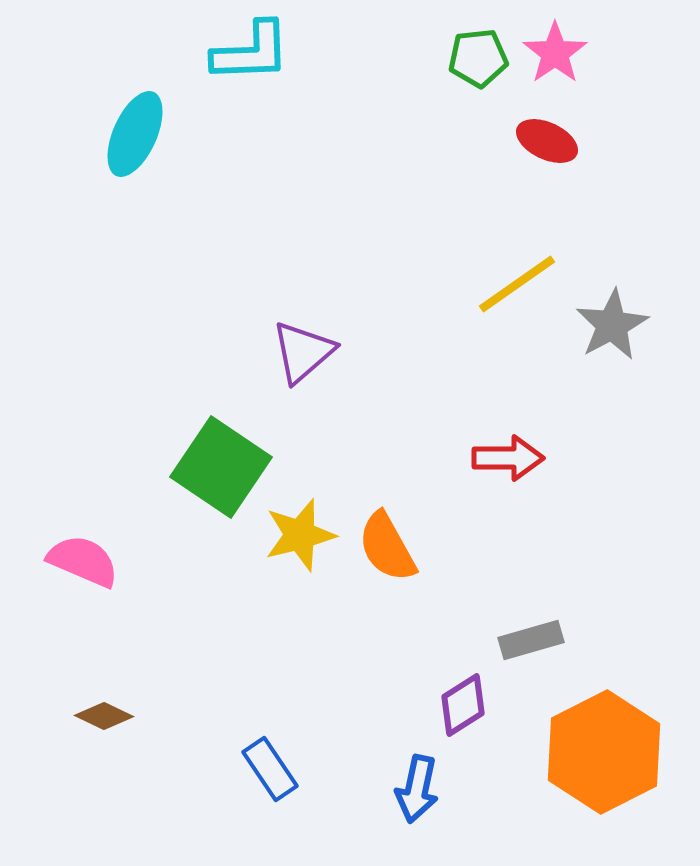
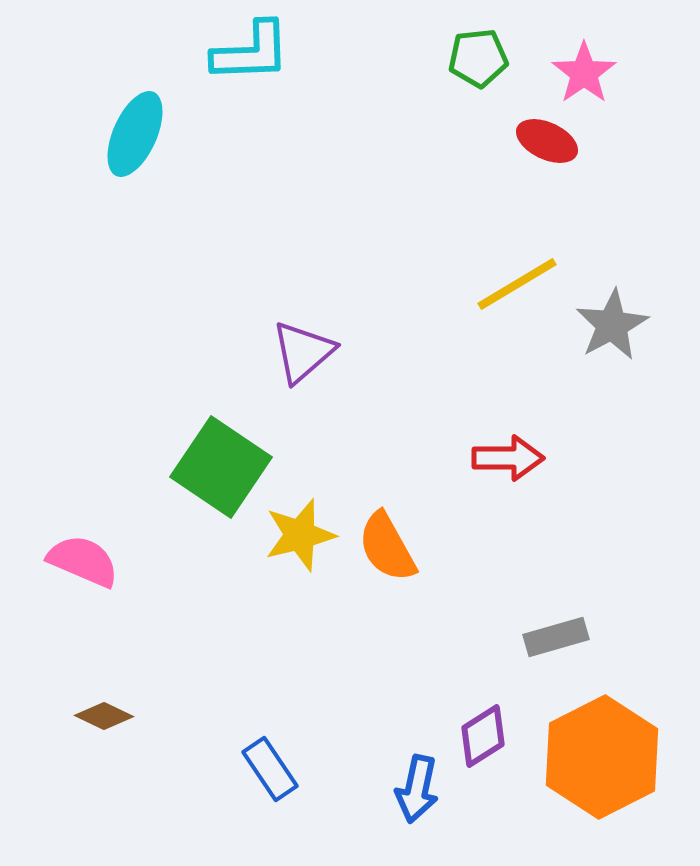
pink star: moved 29 px right, 20 px down
yellow line: rotated 4 degrees clockwise
gray rectangle: moved 25 px right, 3 px up
purple diamond: moved 20 px right, 31 px down
orange hexagon: moved 2 px left, 5 px down
